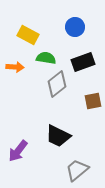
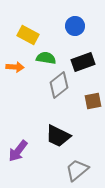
blue circle: moved 1 px up
gray diamond: moved 2 px right, 1 px down
